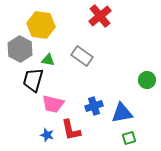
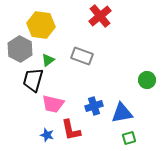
gray rectangle: rotated 15 degrees counterclockwise
green triangle: rotated 48 degrees counterclockwise
